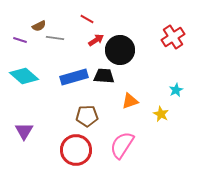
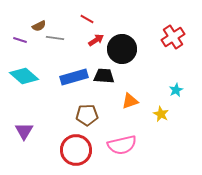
black circle: moved 2 px right, 1 px up
brown pentagon: moved 1 px up
pink semicircle: rotated 136 degrees counterclockwise
